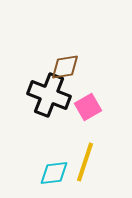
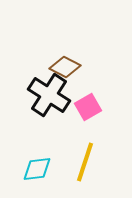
brown diamond: rotated 36 degrees clockwise
black cross: rotated 12 degrees clockwise
cyan diamond: moved 17 px left, 4 px up
